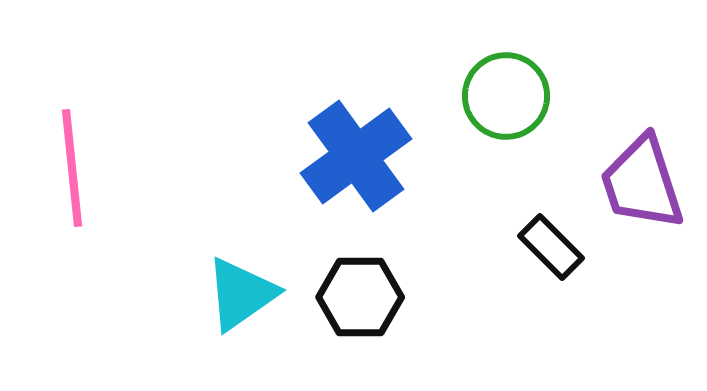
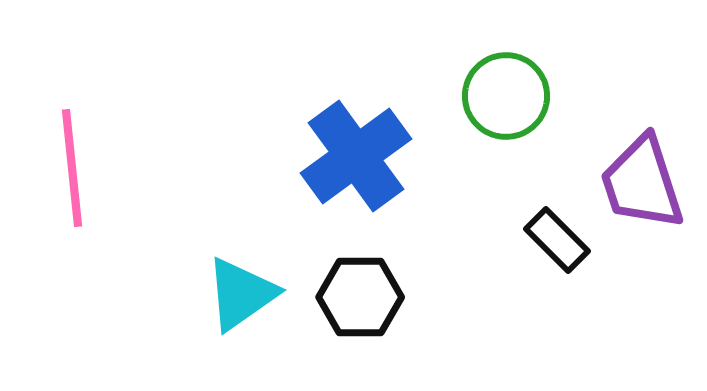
black rectangle: moved 6 px right, 7 px up
